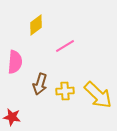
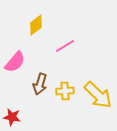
pink semicircle: rotated 35 degrees clockwise
